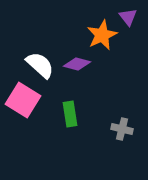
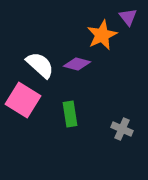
gray cross: rotated 10 degrees clockwise
